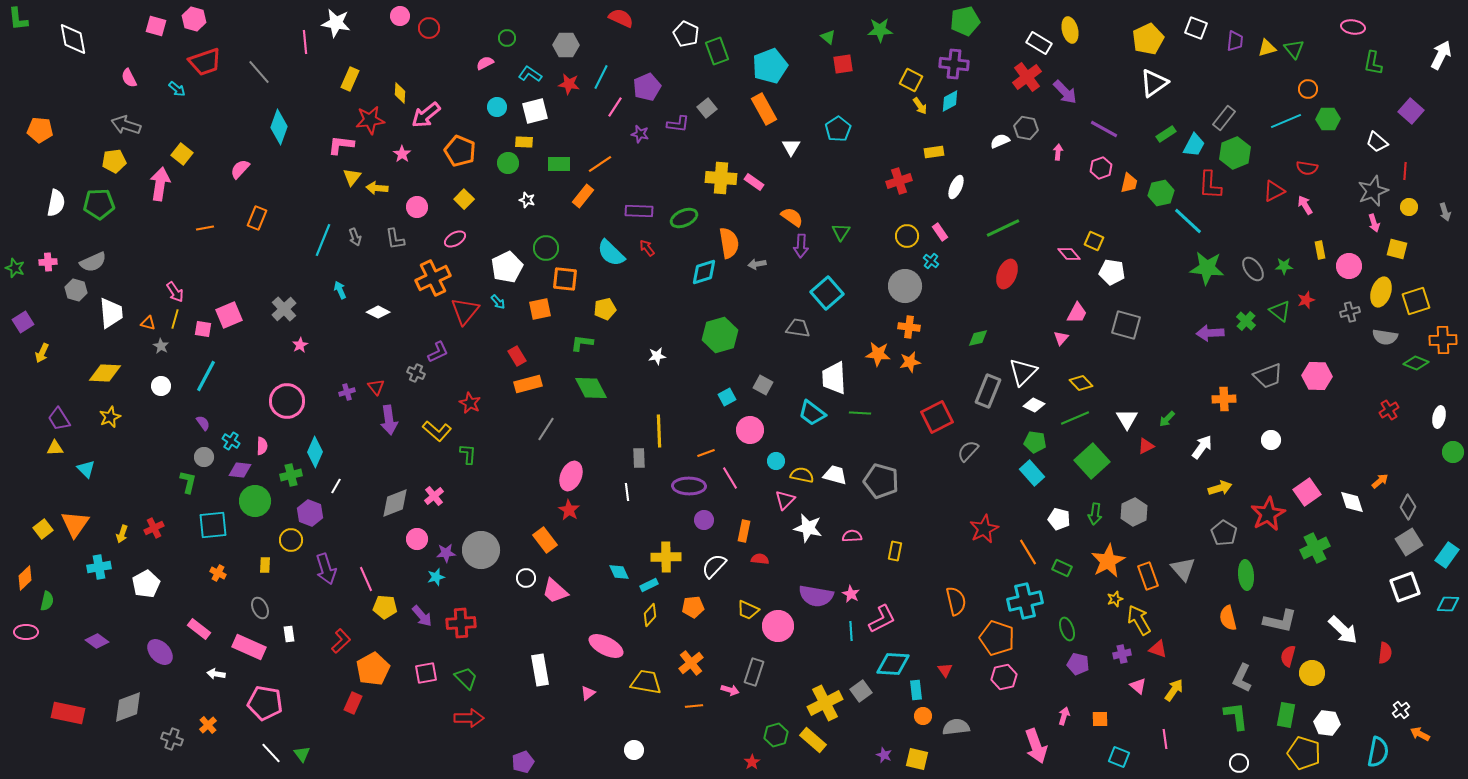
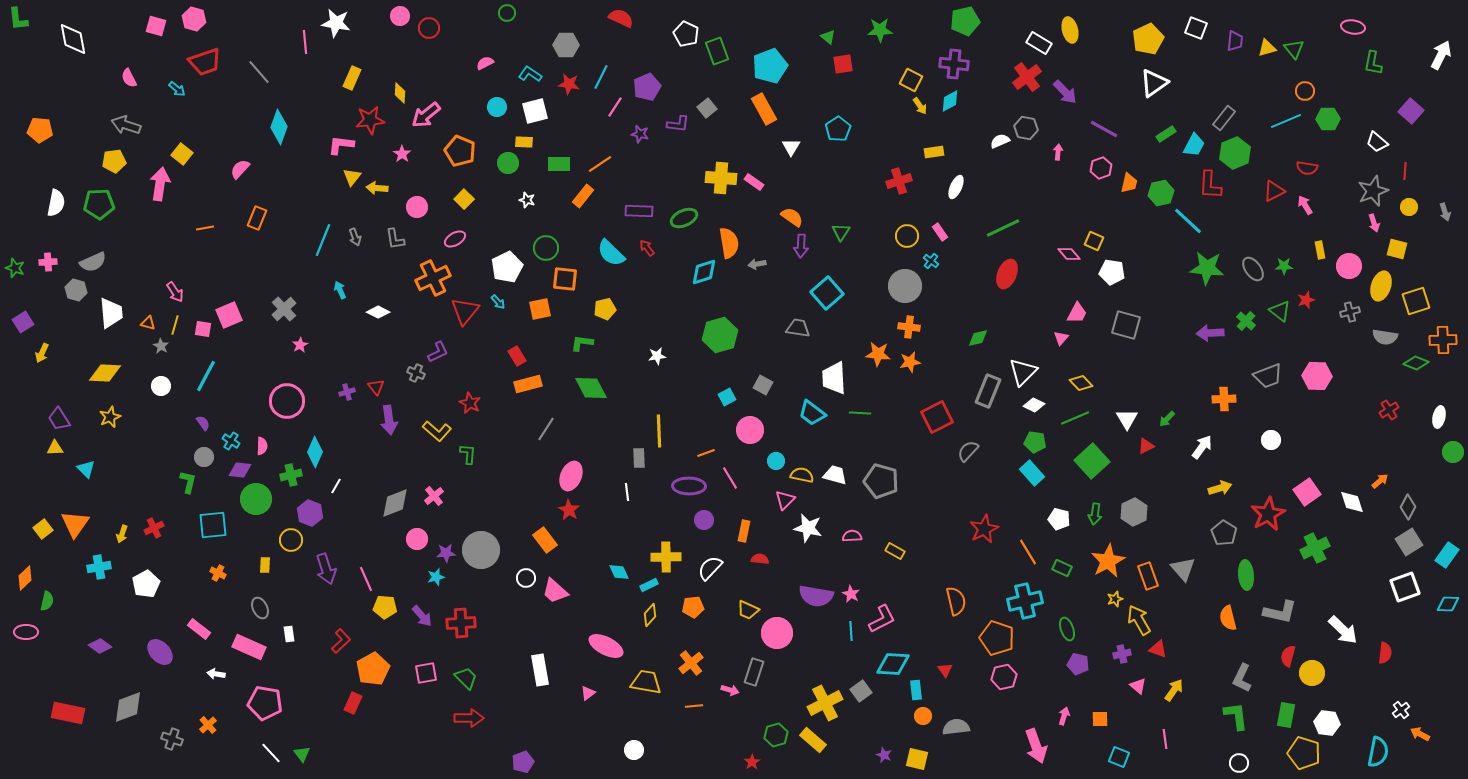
green circle at (507, 38): moved 25 px up
yellow rectangle at (350, 79): moved 2 px right, 1 px up
orange circle at (1308, 89): moved 3 px left, 2 px down
yellow ellipse at (1381, 292): moved 6 px up
yellow line at (175, 319): moved 6 px down
green circle at (255, 501): moved 1 px right, 2 px up
yellow rectangle at (895, 551): rotated 72 degrees counterclockwise
white semicircle at (714, 566): moved 4 px left, 2 px down
gray L-shape at (1280, 621): moved 9 px up
pink circle at (778, 626): moved 1 px left, 7 px down
purple diamond at (97, 641): moved 3 px right, 5 px down
